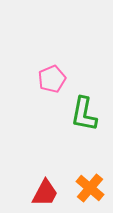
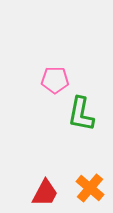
pink pentagon: moved 3 px right, 1 px down; rotated 24 degrees clockwise
green L-shape: moved 3 px left
